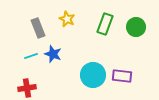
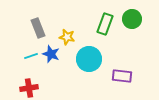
yellow star: moved 18 px down; rotated 14 degrees counterclockwise
green circle: moved 4 px left, 8 px up
blue star: moved 2 px left
cyan circle: moved 4 px left, 16 px up
red cross: moved 2 px right
